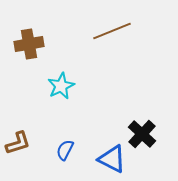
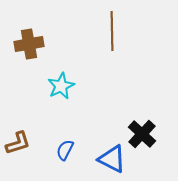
brown line: rotated 69 degrees counterclockwise
